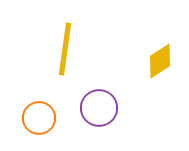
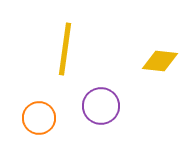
yellow diamond: rotated 39 degrees clockwise
purple circle: moved 2 px right, 2 px up
